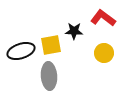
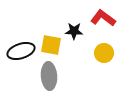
yellow square: rotated 20 degrees clockwise
